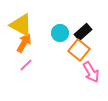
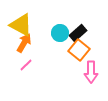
black rectangle: moved 5 px left, 1 px down
pink arrow: rotated 30 degrees clockwise
